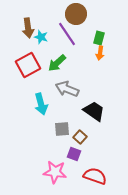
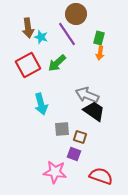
gray arrow: moved 20 px right, 6 px down
brown square: rotated 24 degrees counterclockwise
red semicircle: moved 6 px right
